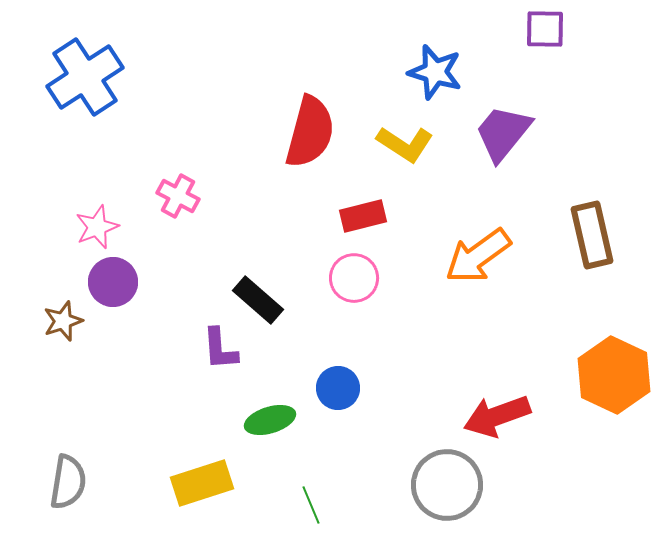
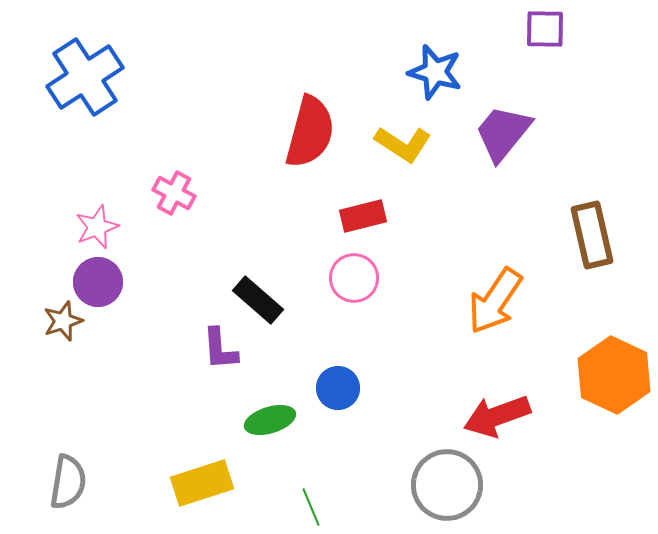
yellow L-shape: moved 2 px left
pink cross: moved 4 px left, 3 px up
orange arrow: moved 17 px right, 45 px down; rotated 20 degrees counterclockwise
purple circle: moved 15 px left
green line: moved 2 px down
